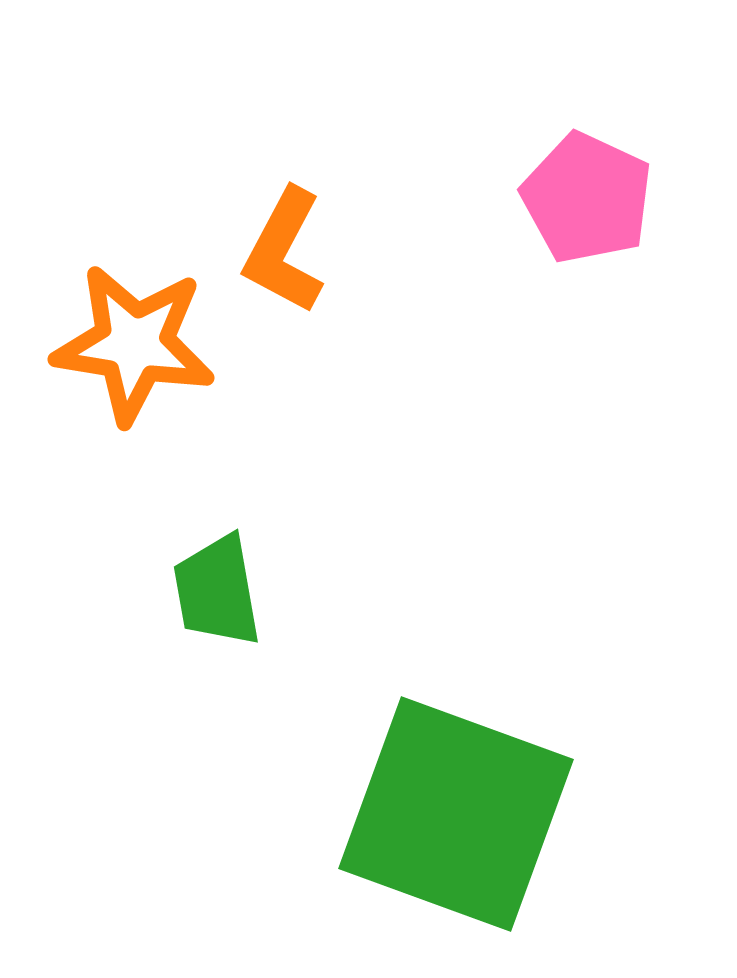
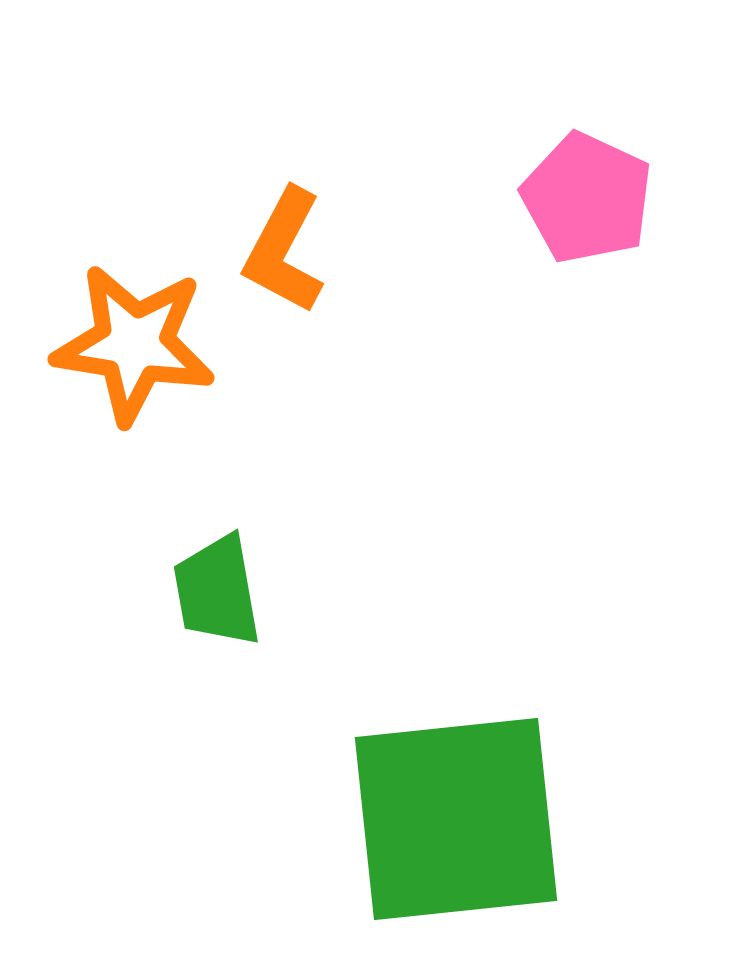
green square: moved 5 px down; rotated 26 degrees counterclockwise
